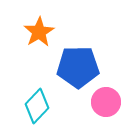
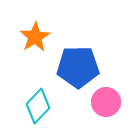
orange star: moved 4 px left, 5 px down
cyan diamond: moved 1 px right
